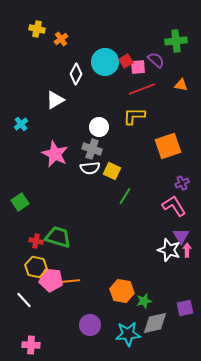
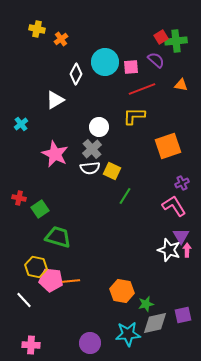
red square: moved 35 px right, 24 px up
pink square: moved 7 px left
gray cross: rotated 30 degrees clockwise
green square: moved 20 px right, 7 px down
red cross: moved 17 px left, 43 px up
green star: moved 2 px right, 3 px down
purple square: moved 2 px left, 7 px down
purple circle: moved 18 px down
